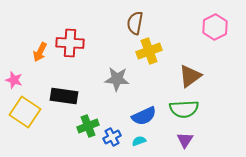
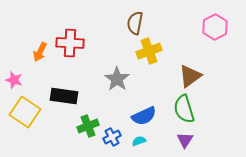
gray star: rotated 30 degrees clockwise
green semicircle: rotated 76 degrees clockwise
